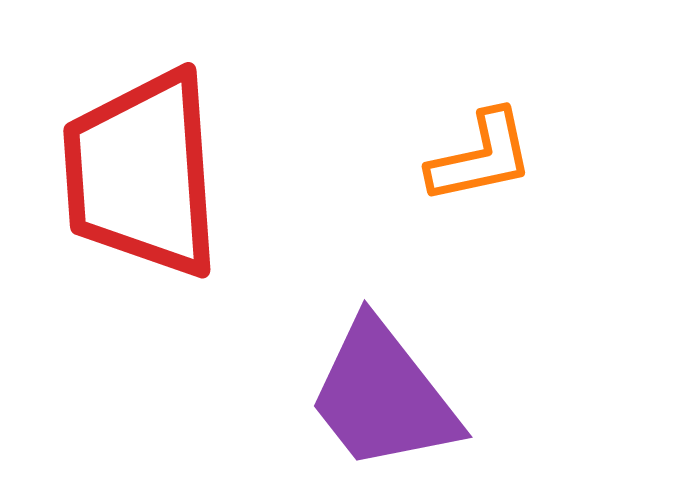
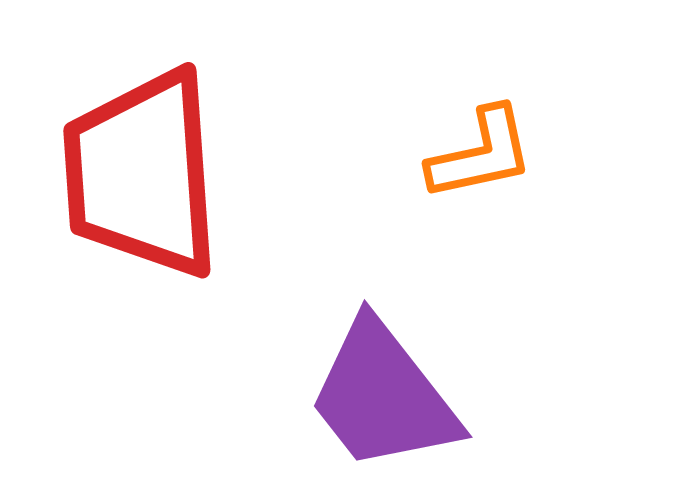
orange L-shape: moved 3 px up
